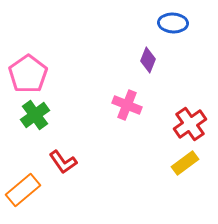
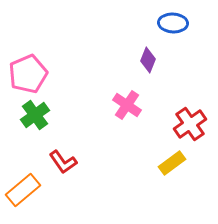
pink pentagon: rotated 12 degrees clockwise
pink cross: rotated 12 degrees clockwise
yellow rectangle: moved 13 px left
